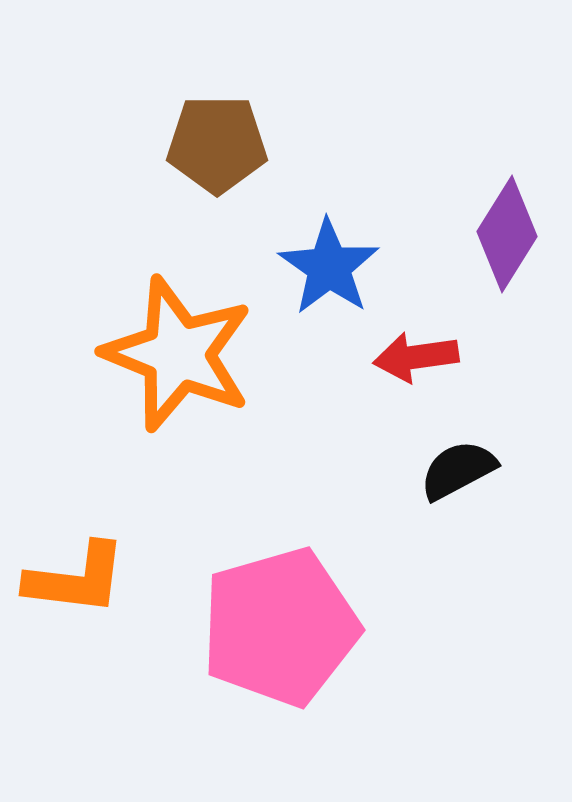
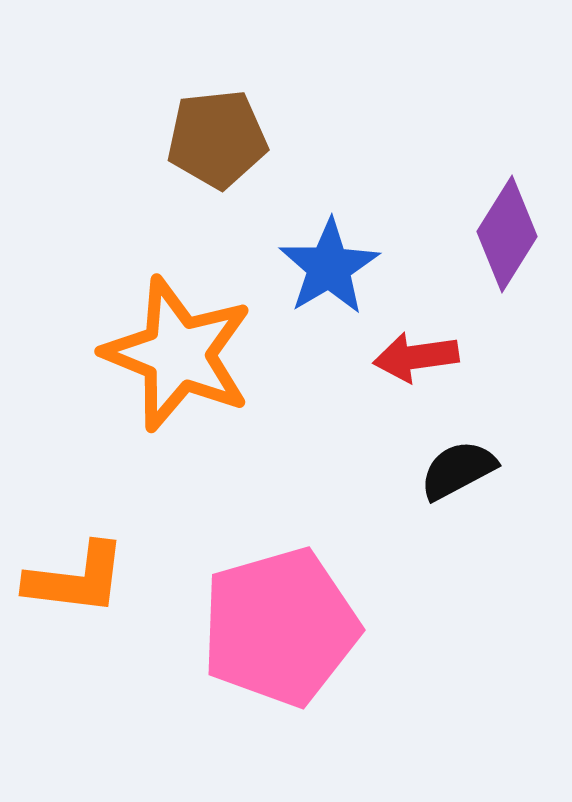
brown pentagon: moved 5 px up; rotated 6 degrees counterclockwise
blue star: rotated 6 degrees clockwise
